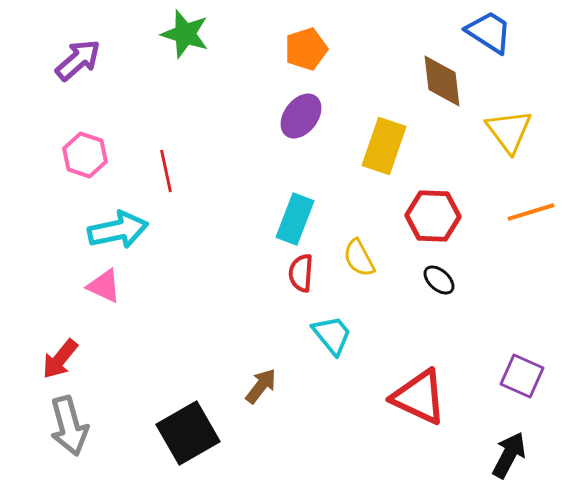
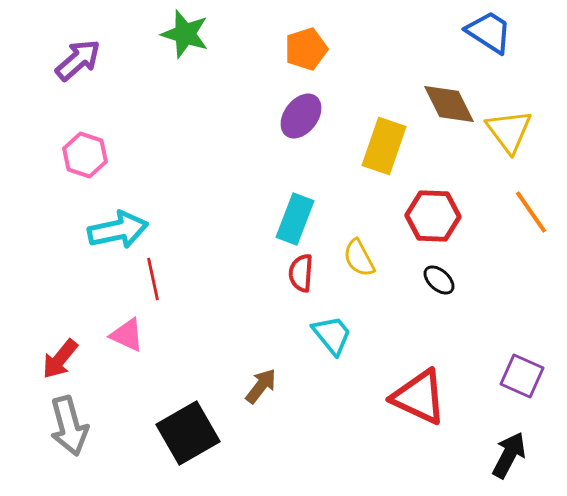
brown diamond: moved 7 px right, 23 px down; rotated 20 degrees counterclockwise
red line: moved 13 px left, 108 px down
orange line: rotated 72 degrees clockwise
pink triangle: moved 23 px right, 49 px down
